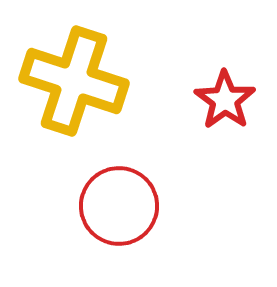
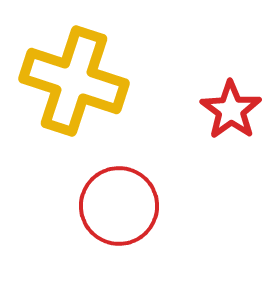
red star: moved 6 px right, 10 px down
